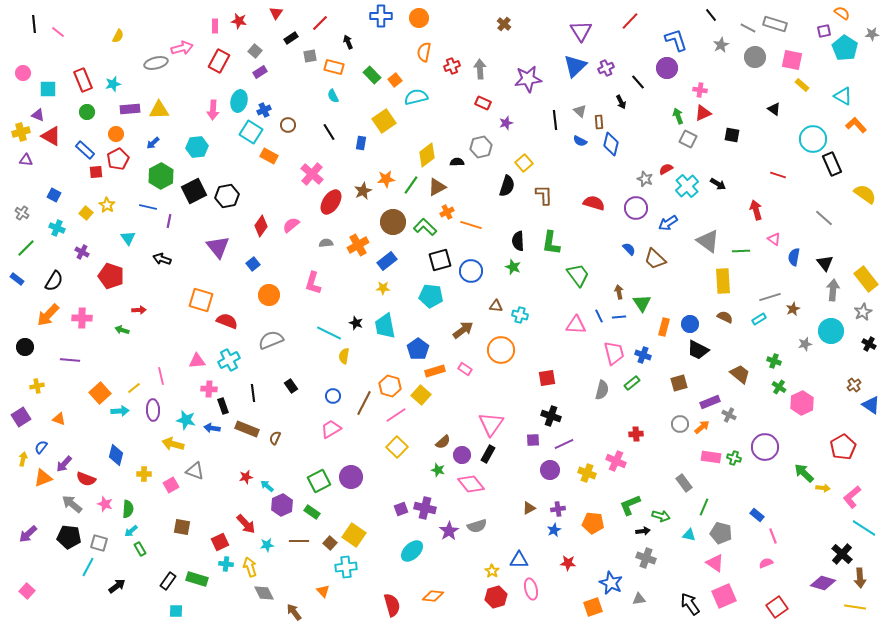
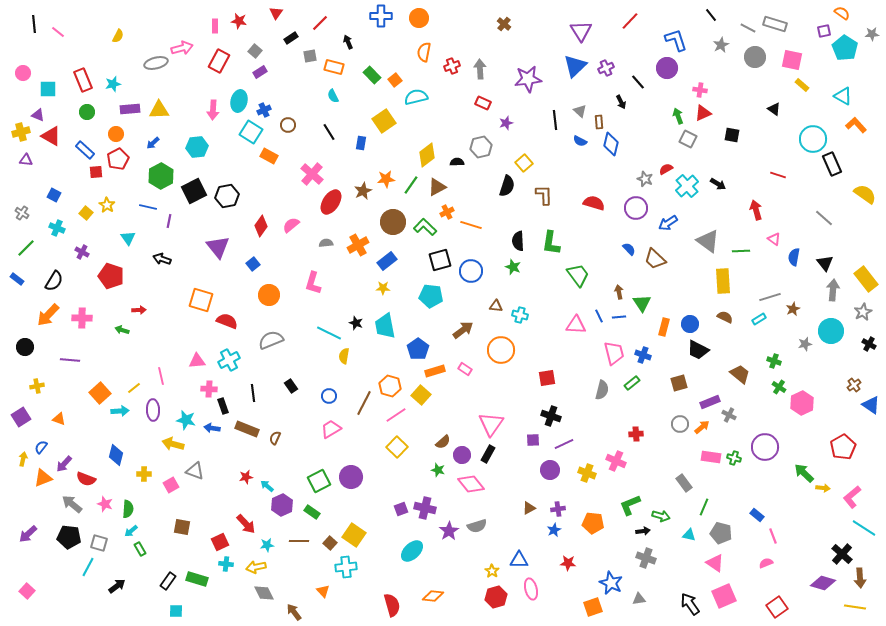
blue circle at (333, 396): moved 4 px left
yellow arrow at (250, 567): moved 6 px right; rotated 84 degrees counterclockwise
